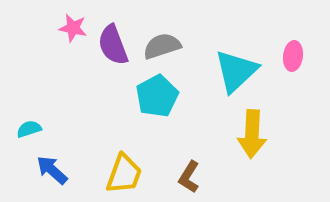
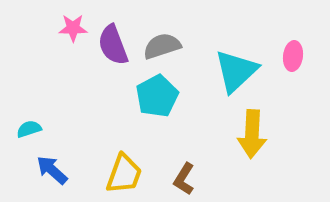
pink star: rotated 12 degrees counterclockwise
brown L-shape: moved 5 px left, 2 px down
